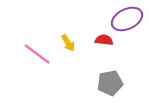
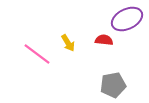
gray pentagon: moved 3 px right, 2 px down
